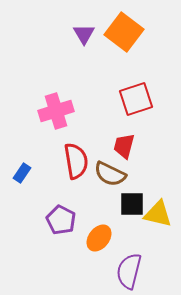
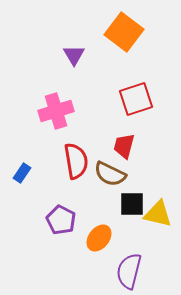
purple triangle: moved 10 px left, 21 px down
